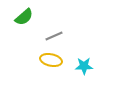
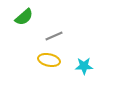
yellow ellipse: moved 2 px left
